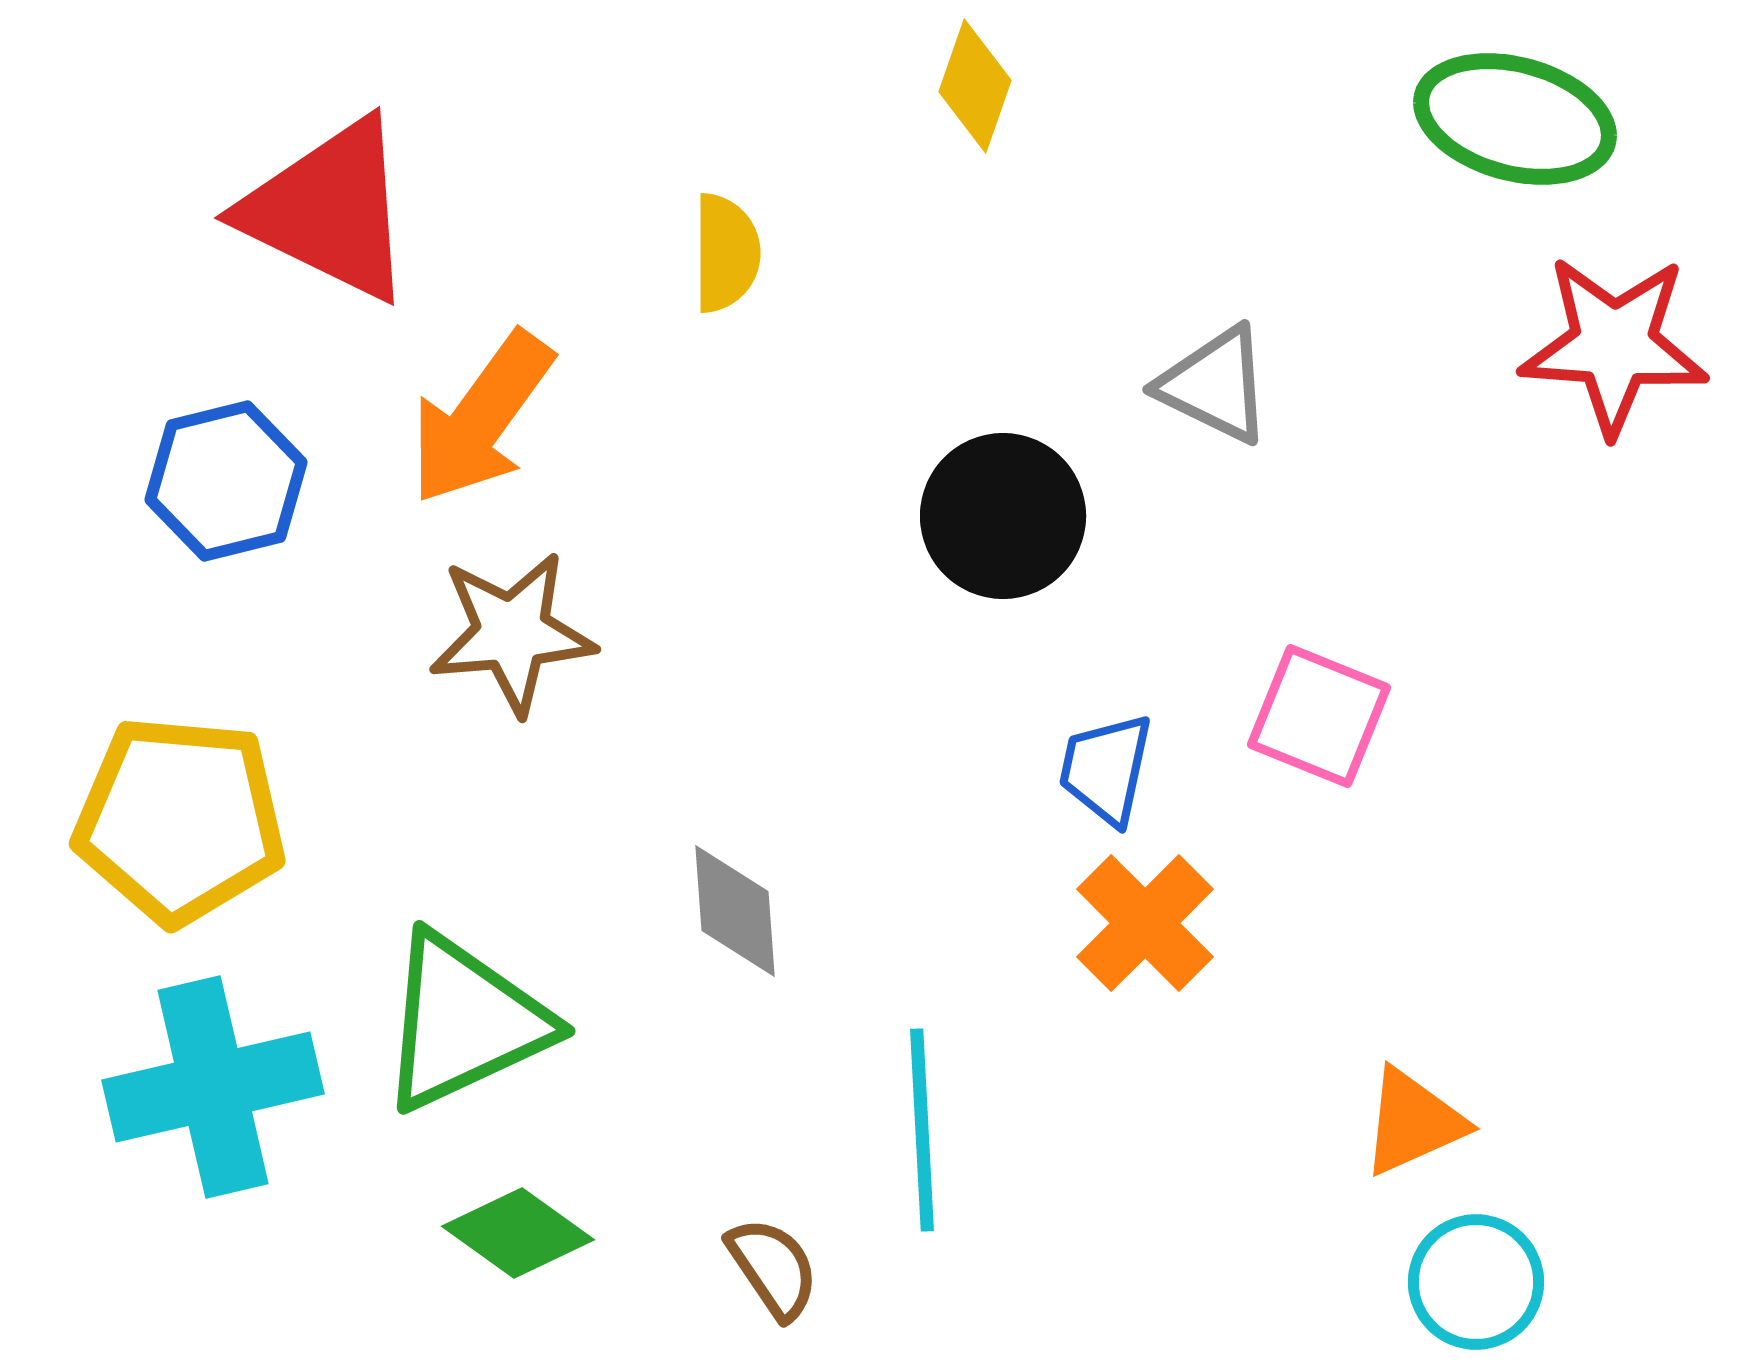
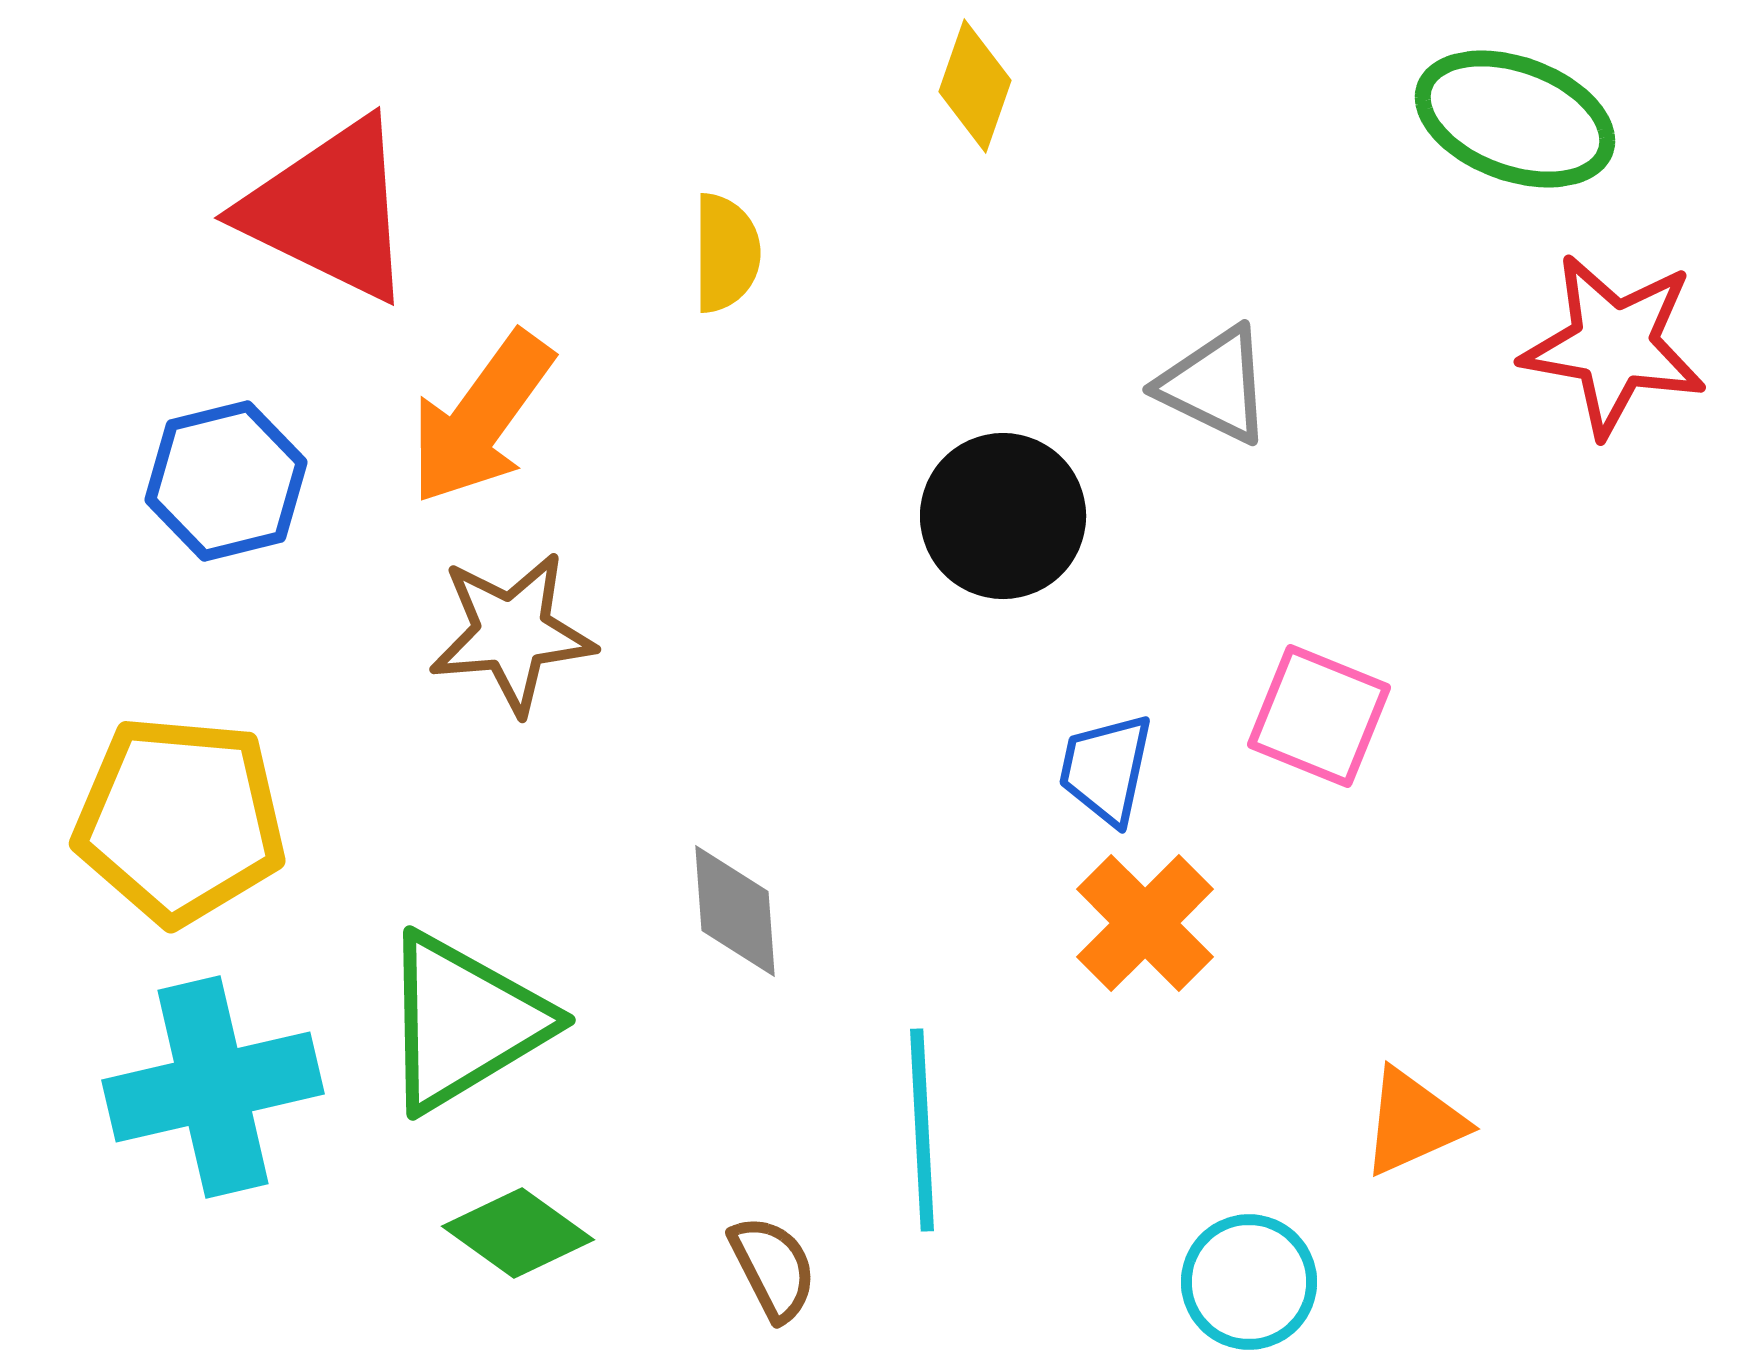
green ellipse: rotated 5 degrees clockwise
red star: rotated 6 degrees clockwise
green triangle: rotated 6 degrees counterclockwise
brown semicircle: rotated 7 degrees clockwise
cyan circle: moved 227 px left
